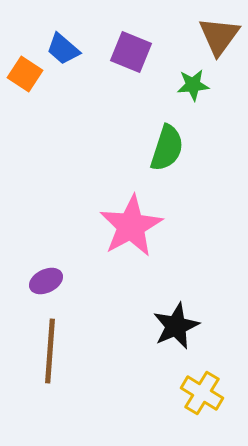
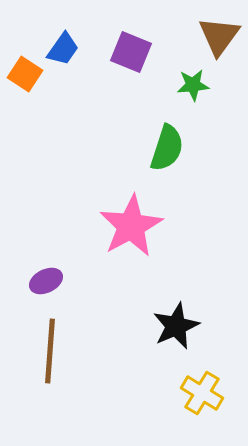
blue trapezoid: rotated 96 degrees counterclockwise
